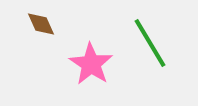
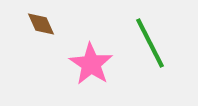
green line: rotated 4 degrees clockwise
